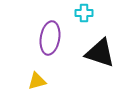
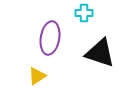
yellow triangle: moved 5 px up; rotated 18 degrees counterclockwise
